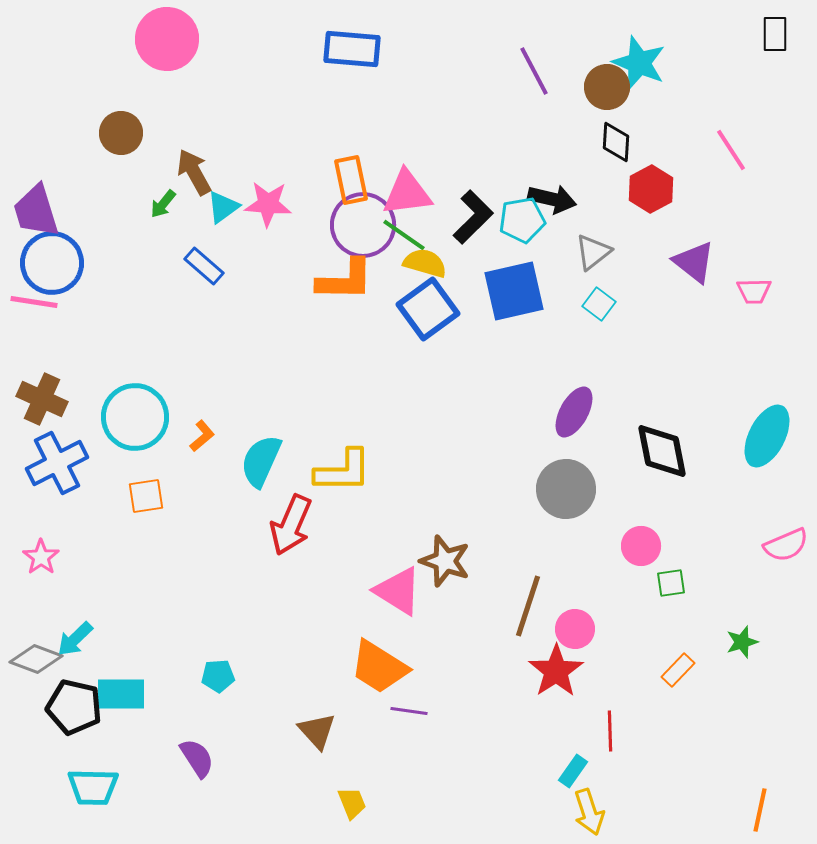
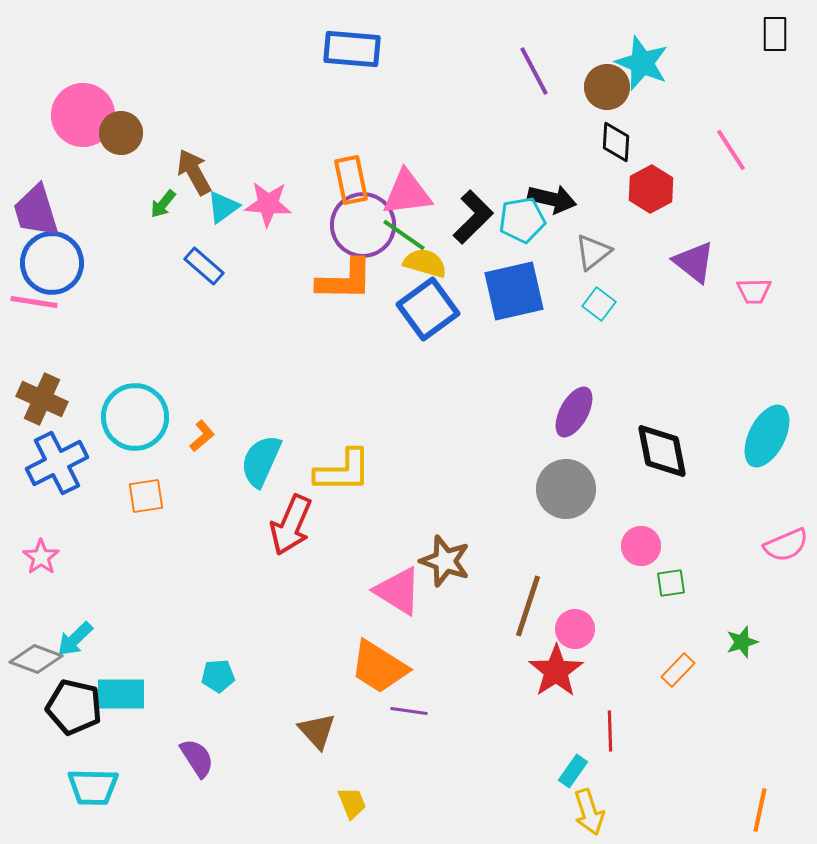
pink circle at (167, 39): moved 84 px left, 76 px down
cyan star at (639, 63): moved 3 px right
